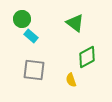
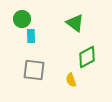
cyan rectangle: rotated 48 degrees clockwise
